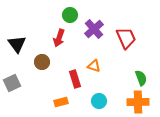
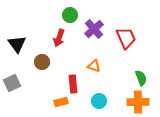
red rectangle: moved 2 px left, 5 px down; rotated 12 degrees clockwise
